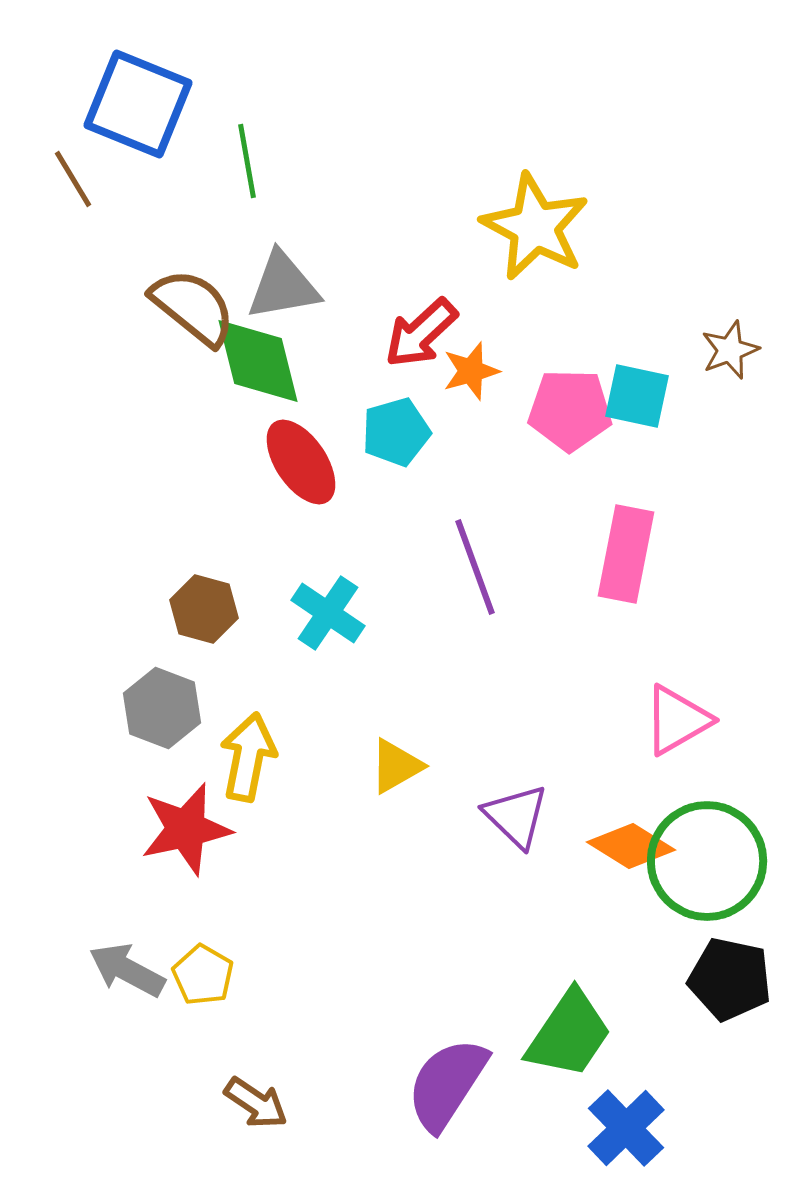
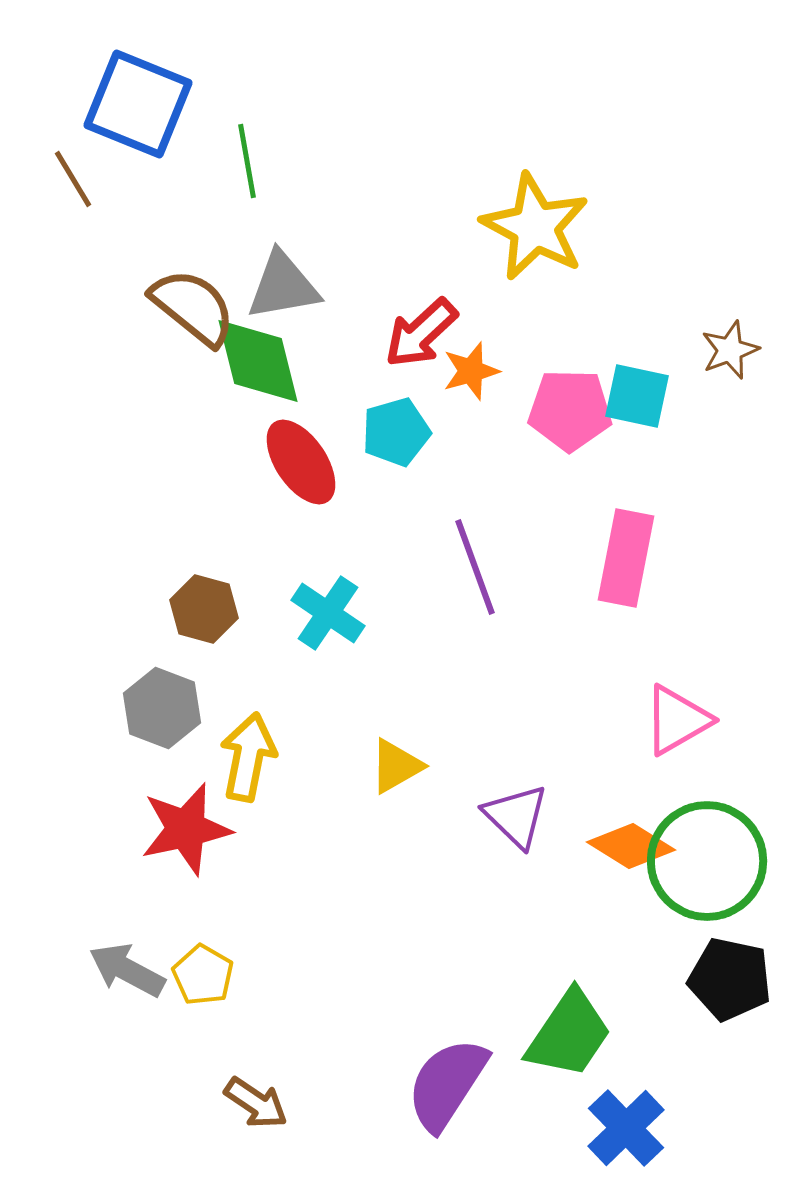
pink rectangle: moved 4 px down
